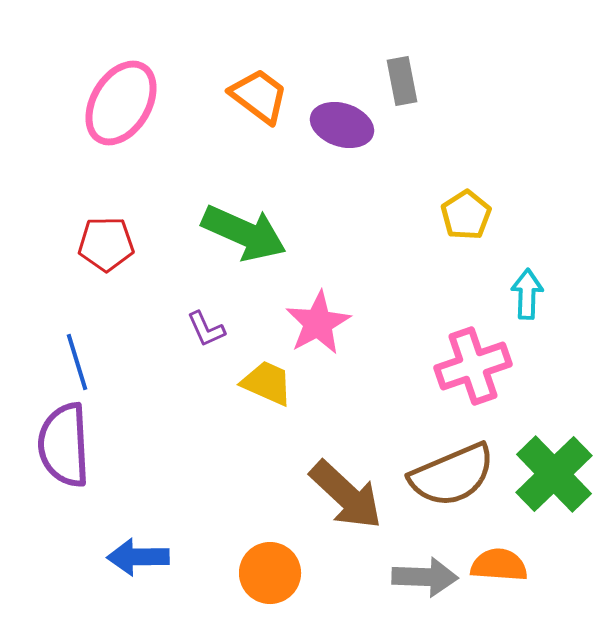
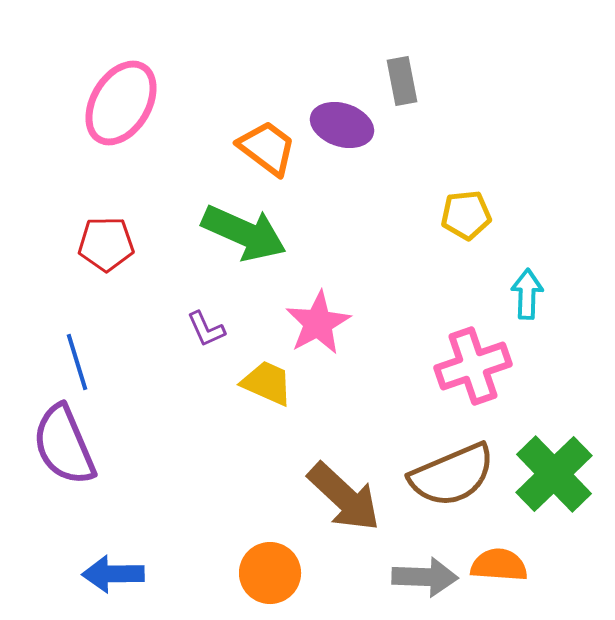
orange trapezoid: moved 8 px right, 52 px down
yellow pentagon: rotated 27 degrees clockwise
purple semicircle: rotated 20 degrees counterclockwise
brown arrow: moved 2 px left, 2 px down
blue arrow: moved 25 px left, 17 px down
